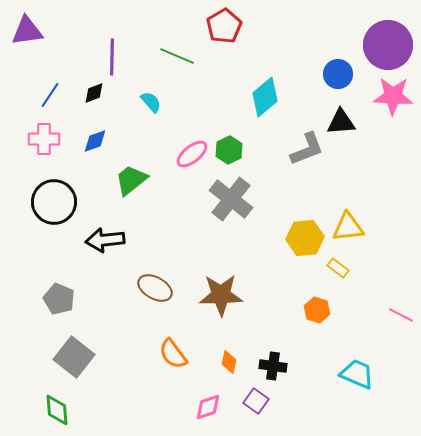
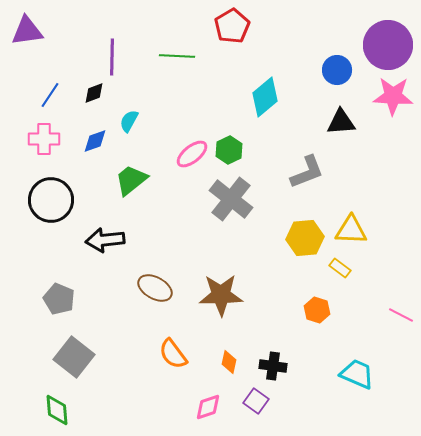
red pentagon: moved 8 px right
green line: rotated 20 degrees counterclockwise
blue circle: moved 1 px left, 4 px up
cyan semicircle: moved 22 px left, 19 px down; rotated 110 degrees counterclockwise
gray L-shape: moved 23 px down
black circle: moved 3 px left, 2 px up
yellow triangle: moved 3 px right, 3 px down; rotated 8 degrees clockwise
yellow rectangle: moved 2 px right
